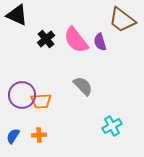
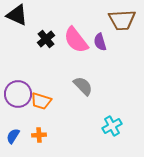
brown trapezoid: rotated 40 degrees counterclockwise
purple circle: moved 4 px left, 1 px up
orange trapezoid: rotated 20 degrees clockwise
